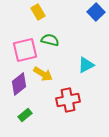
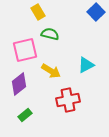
green semicircle: moved 6 px up
yellow arrow: moved 8 px right, 3 px up
